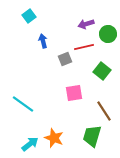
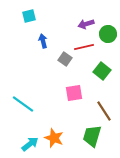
cyan square: rotated 24 degrees clockwise
gray square: rotated 32 degrees counterclockwise
